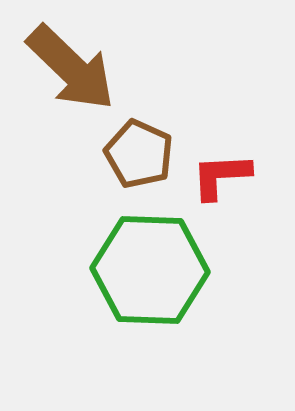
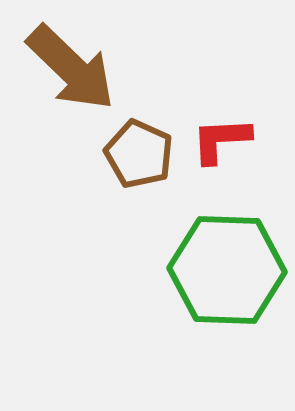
red L-shape: moved 36 px up
green hexagon: moved 77 px right
